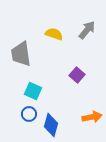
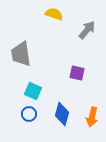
yellow semicircle: moved 20 px up
purple square: moved 2 px up; rotated 28 degrees counterclockwise
orange arrow: rotated 114 degrees clockwise
blue diamond: moved 11 px right, 11 px up
